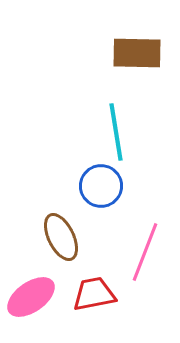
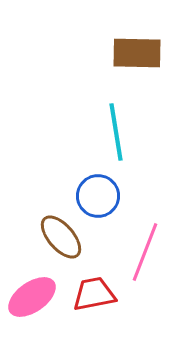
blue circle: moved 3 px left, 10 px down
brown ellipse: rotated 15 degrees counterclockwise
pink ellipse: moved 1 px right
